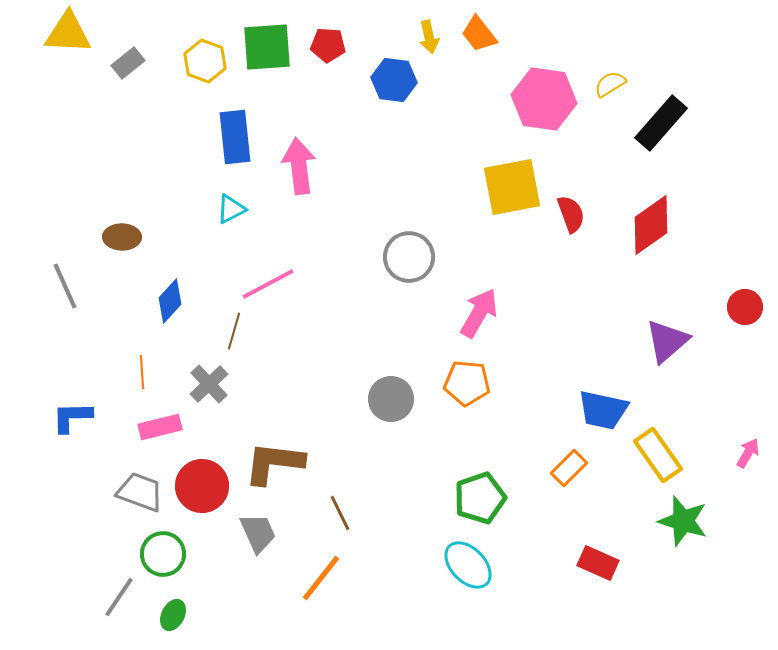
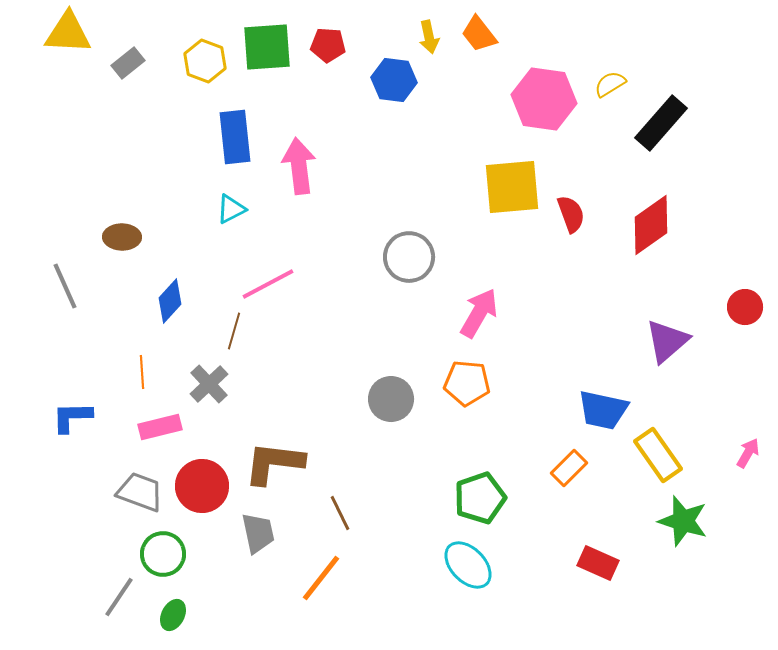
yellow square at (512, 187): rotated 6 degrees clockwise
gray trapezoid at (258, 533): rotated 12 degrees clockwise
